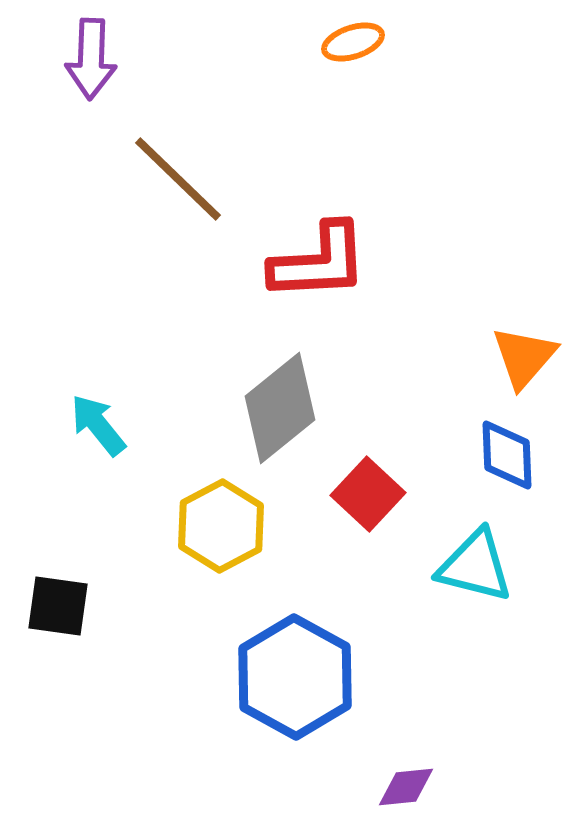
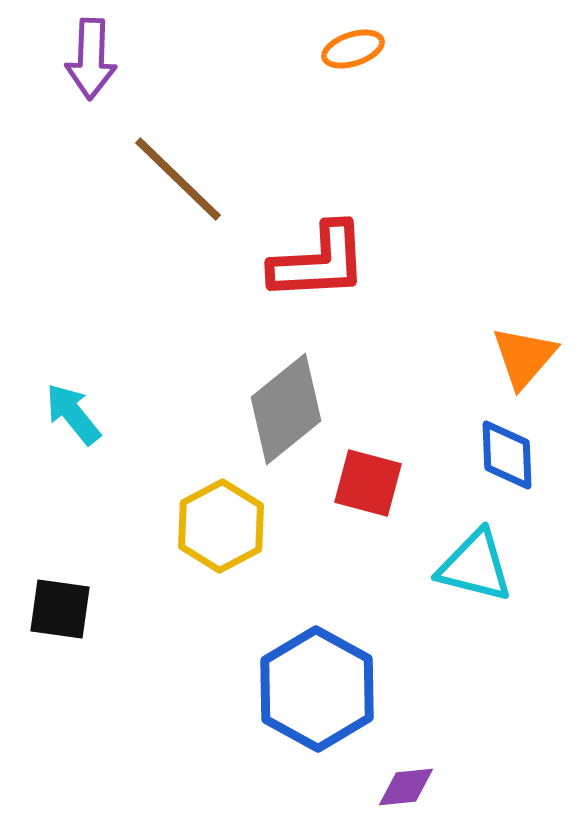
orange ellipse: moved 7 px down
gray diamond: moved 6 px right, 1 px down
cyan arrow: moved 25 px left, 11 px up
red square: moved 11 px up; rotated 28 degrees counterclockwise
black square: moved 2 px right, 3 px down
blue hexagon: moved 22 px right, 12 px down
